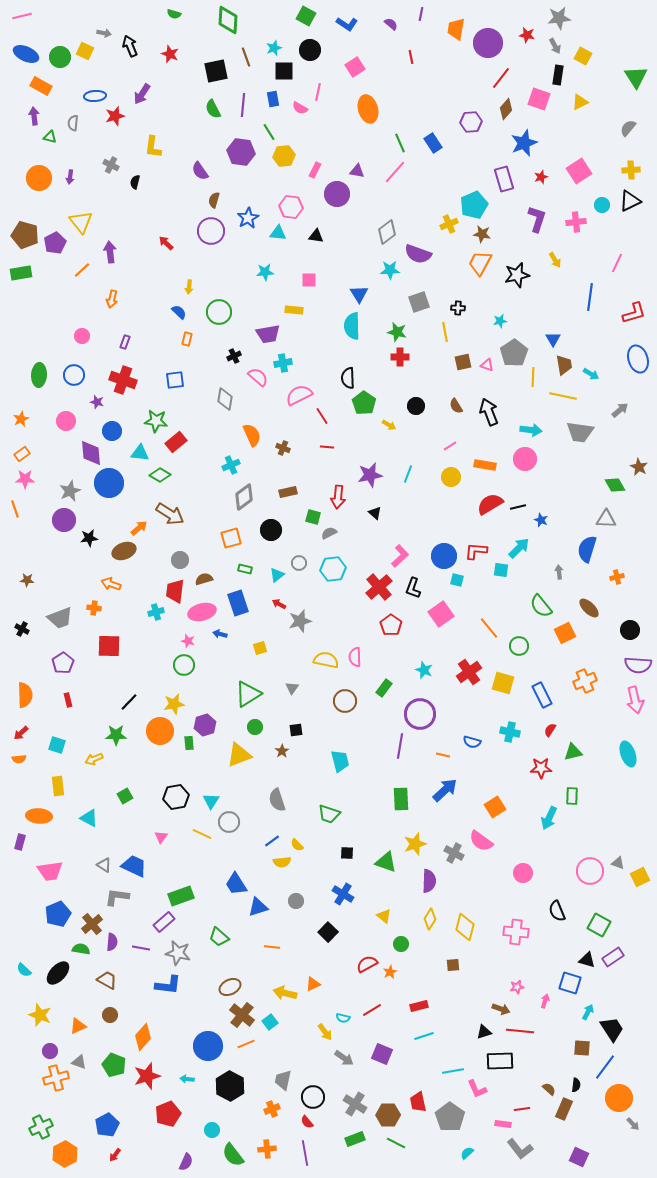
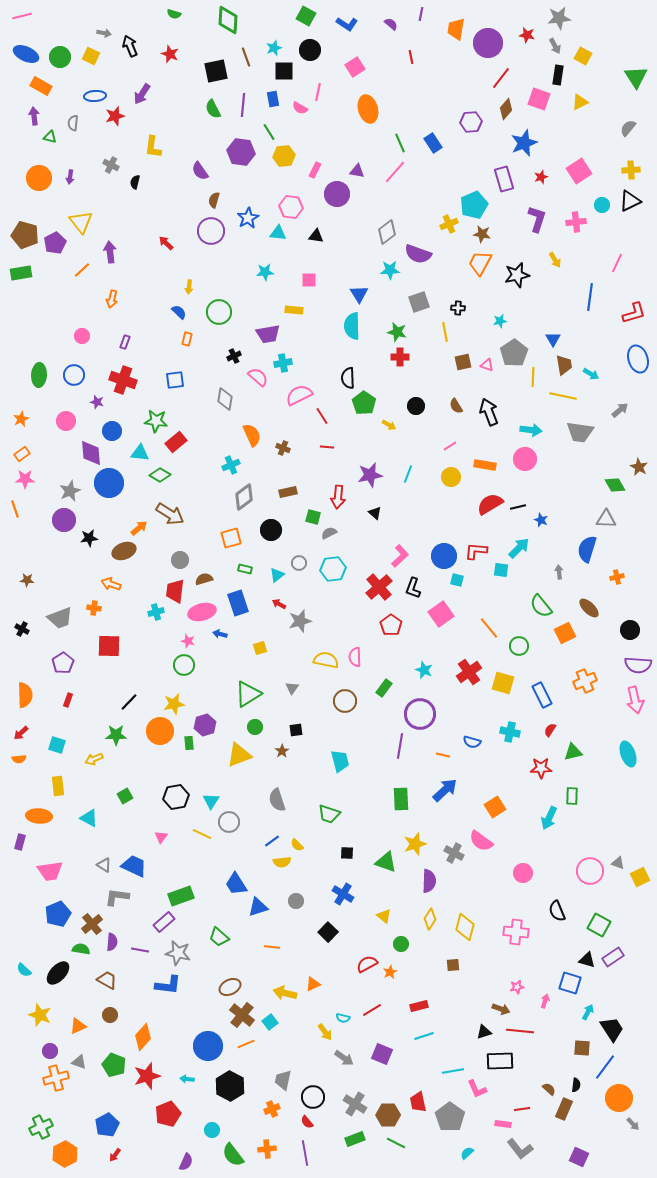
yellow square at (85, 51): moved 6 px right, 5 px down
red rectangle at (68, 700): rotated 32 degrees clockwise
purple line at (141, 948): moved 1 px left, 2 px down
